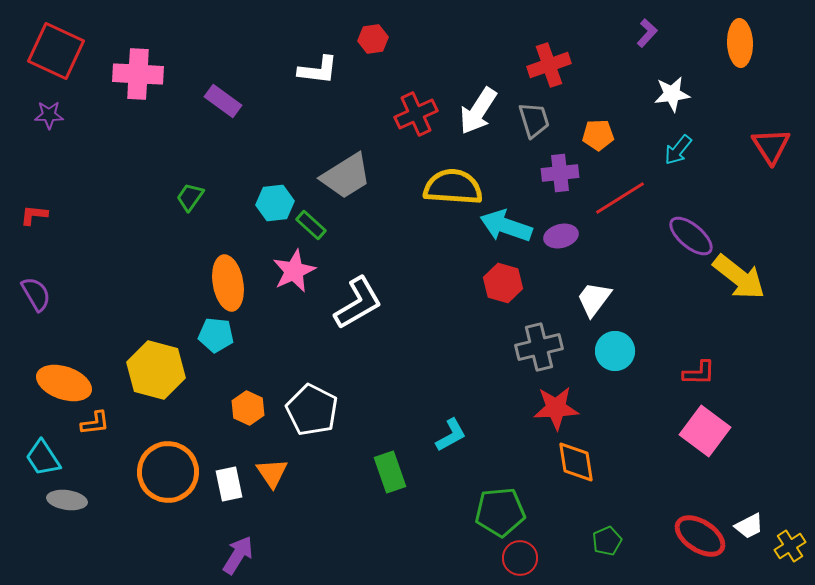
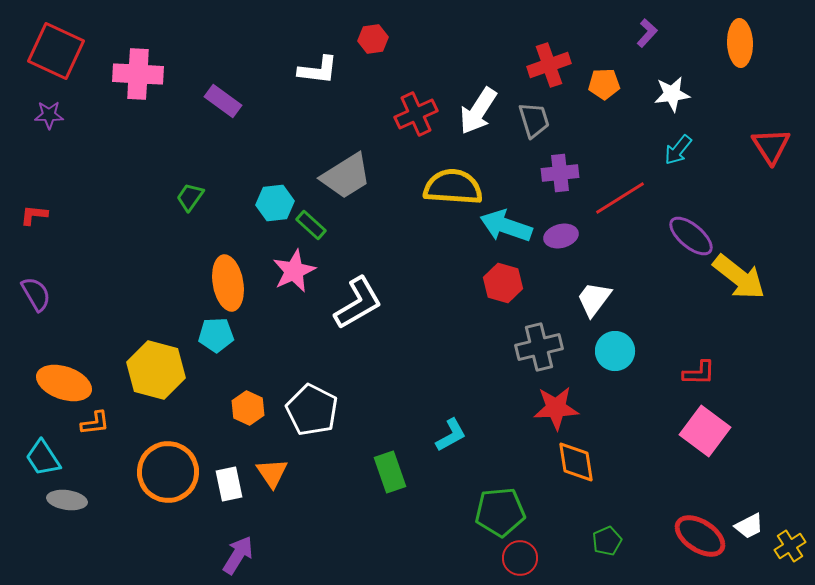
orange pentagon at (598, 135): moved 6 px right, 51 px up
cyan pentagon at (216, 335): rotated 8 degrees counterclockwise
